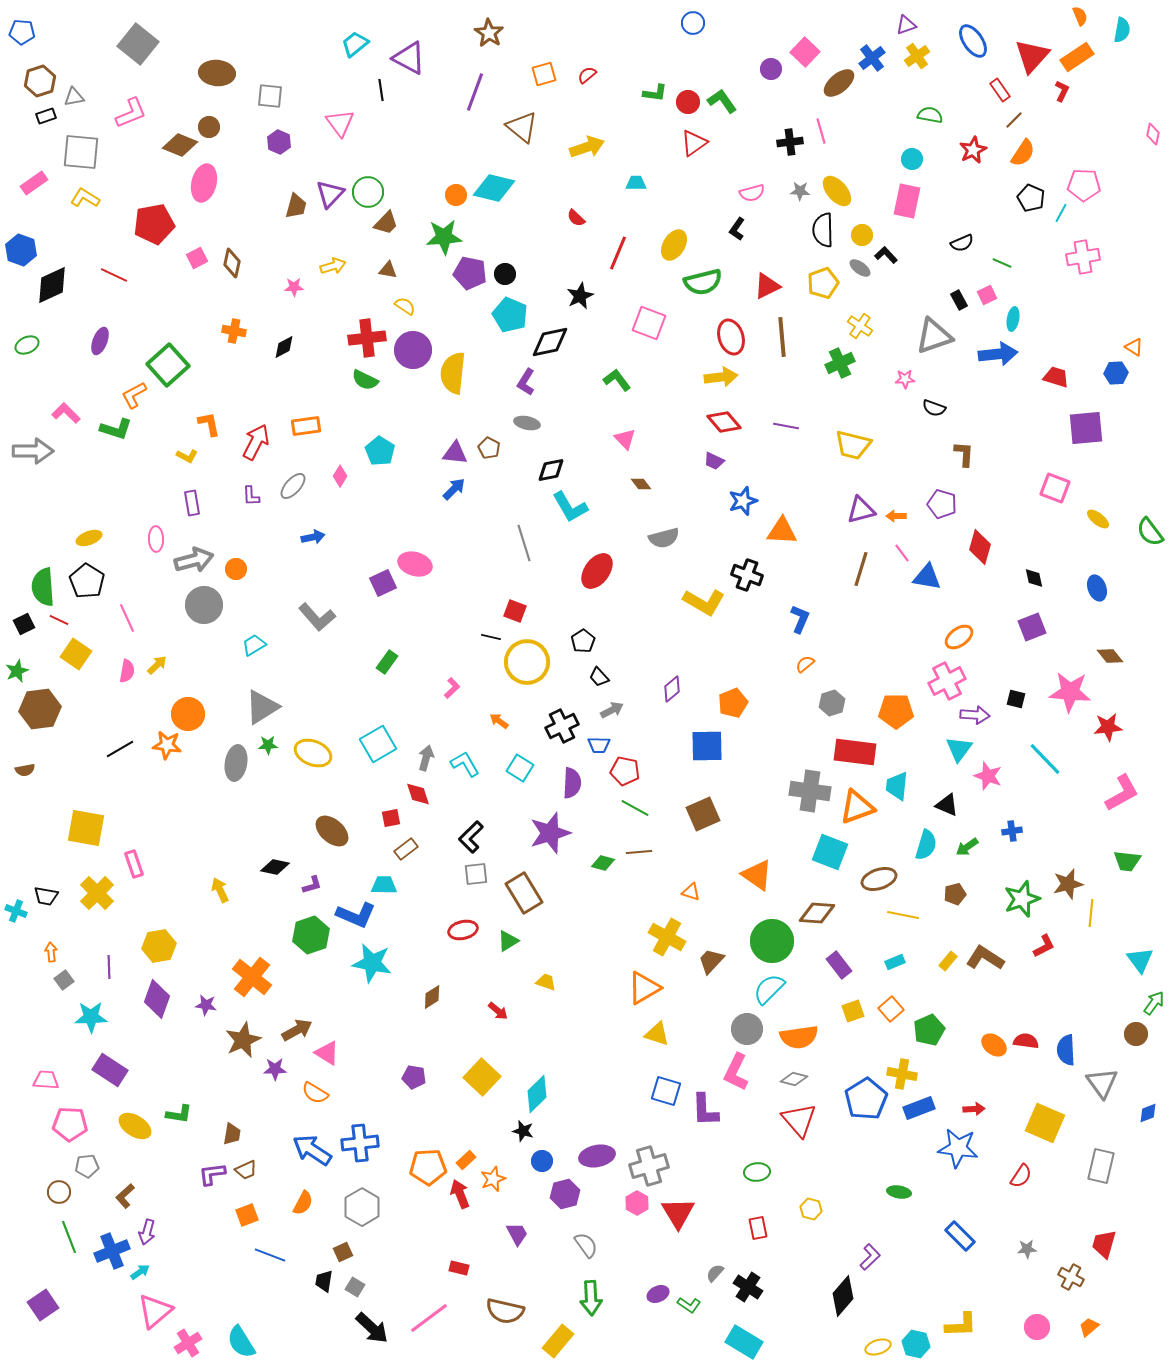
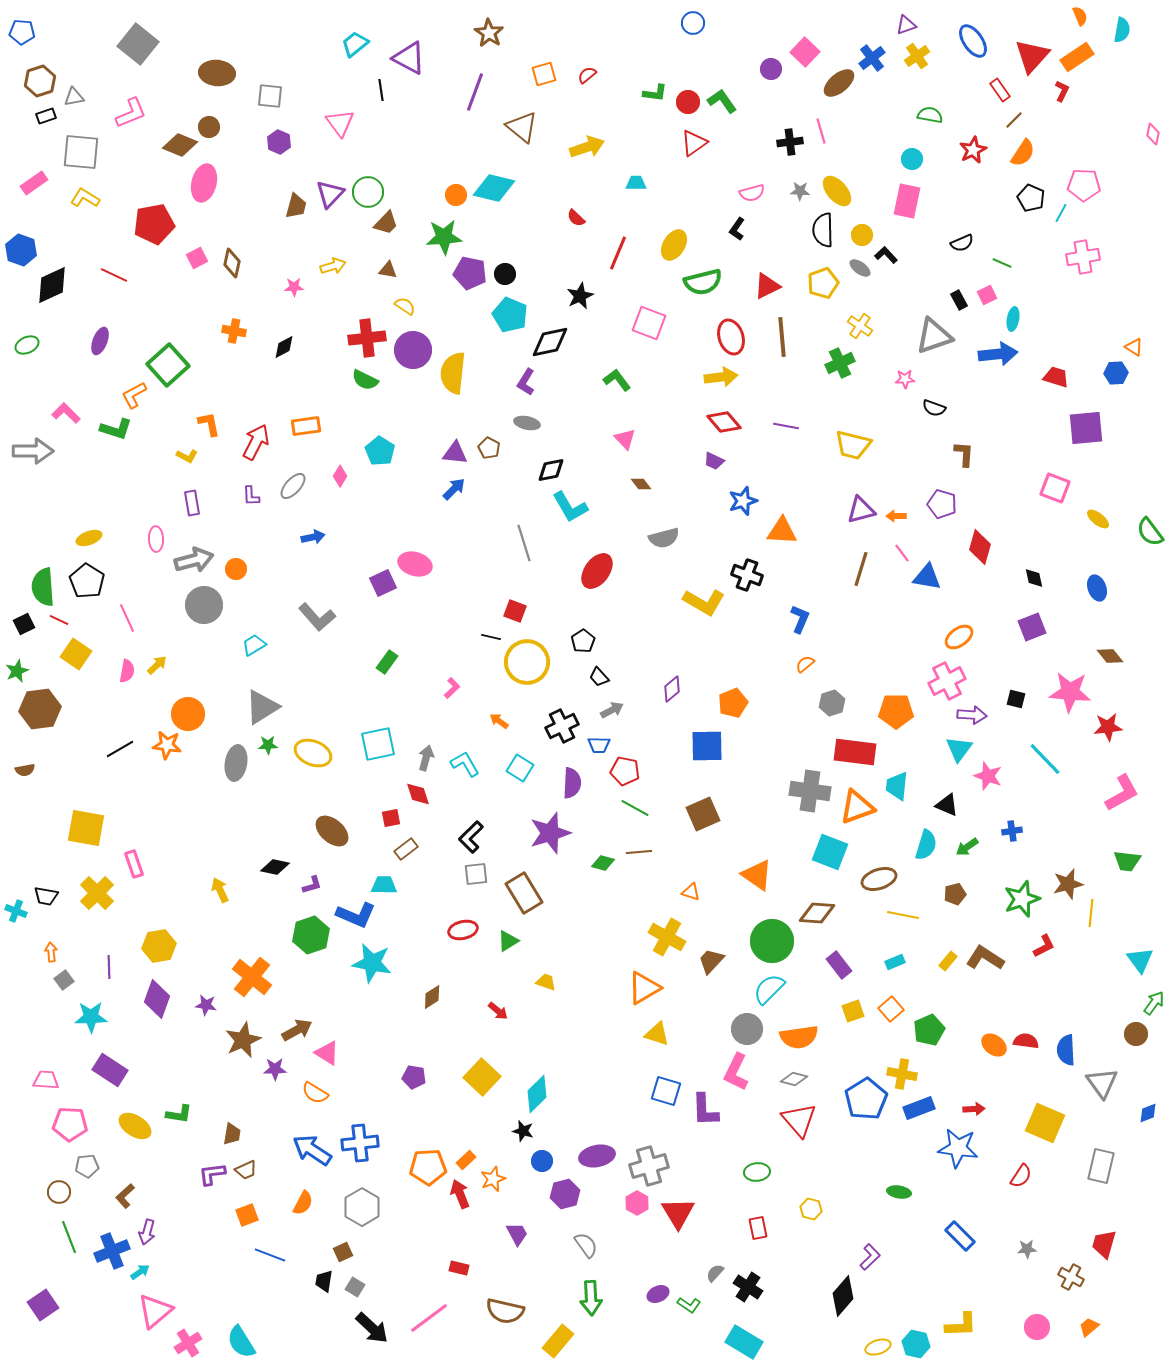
purple arrow at (975, 715): moved 3 px left
cyan square at (378, 744): rotated 18 degrees clockwise
